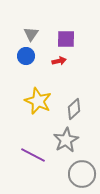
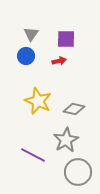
gray diamond: rotated 55 degrees clockwise
gray circle: moved 4 px left, 2 px up
